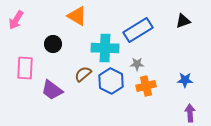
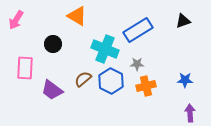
cyan cross: moved 1 px down; rotated 20 degrees clockwise
brown semicircle: moved 5 px down
